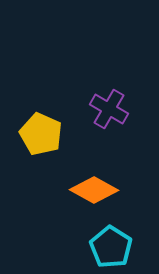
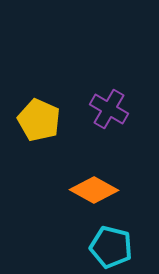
yellow pentagon: moved 2 px left, 14 px up
cyan pentagon: rotated 18 degrees counterclockwise
